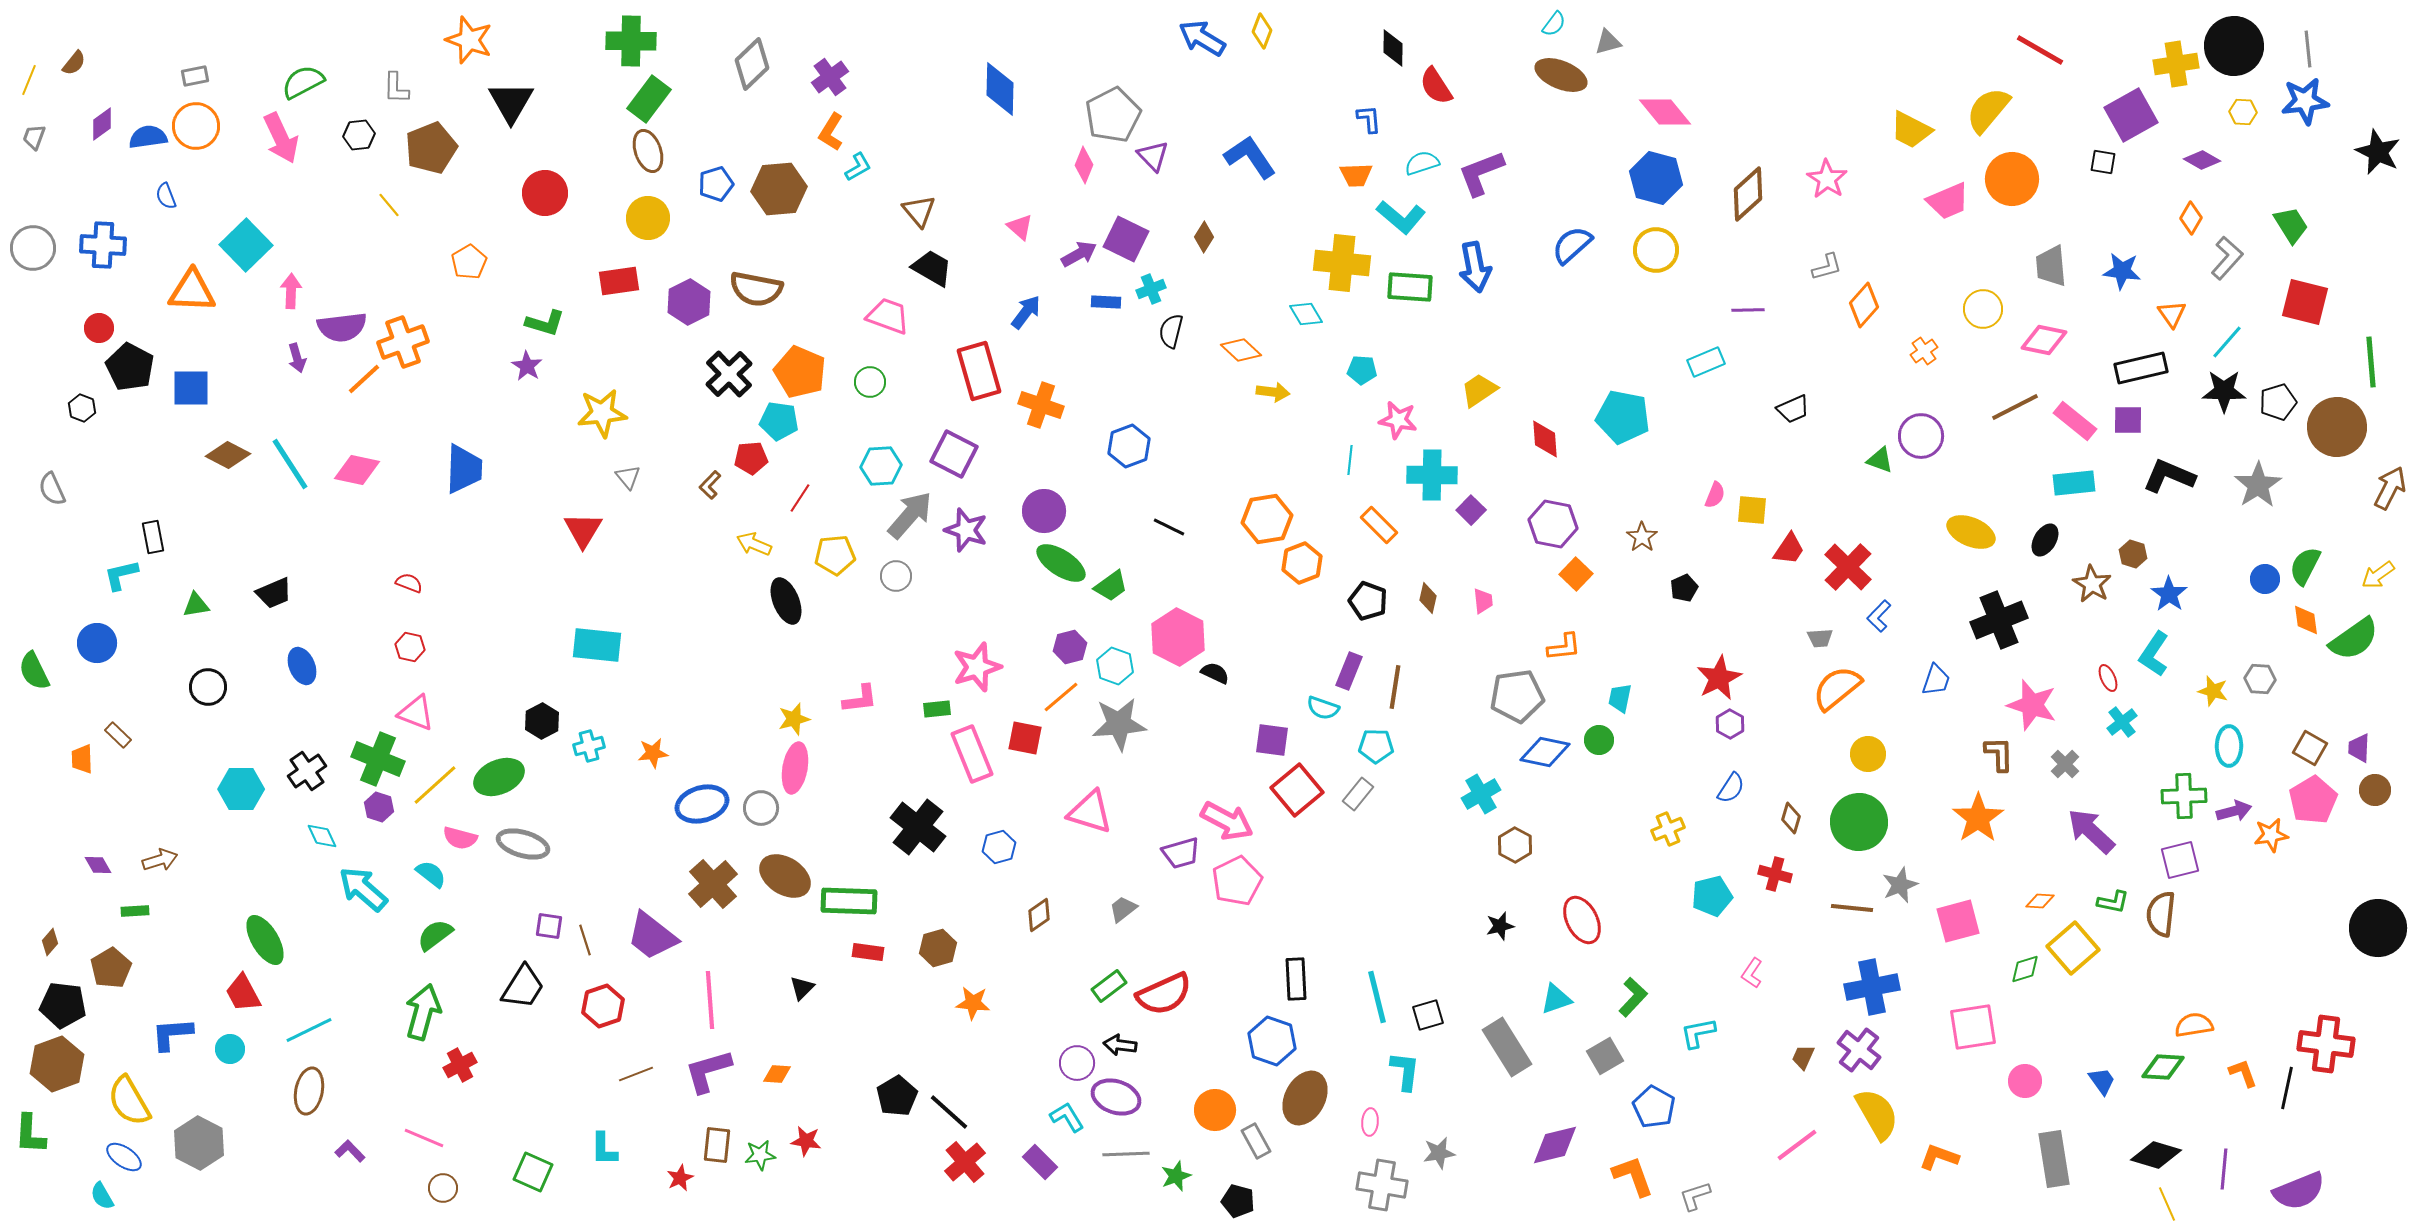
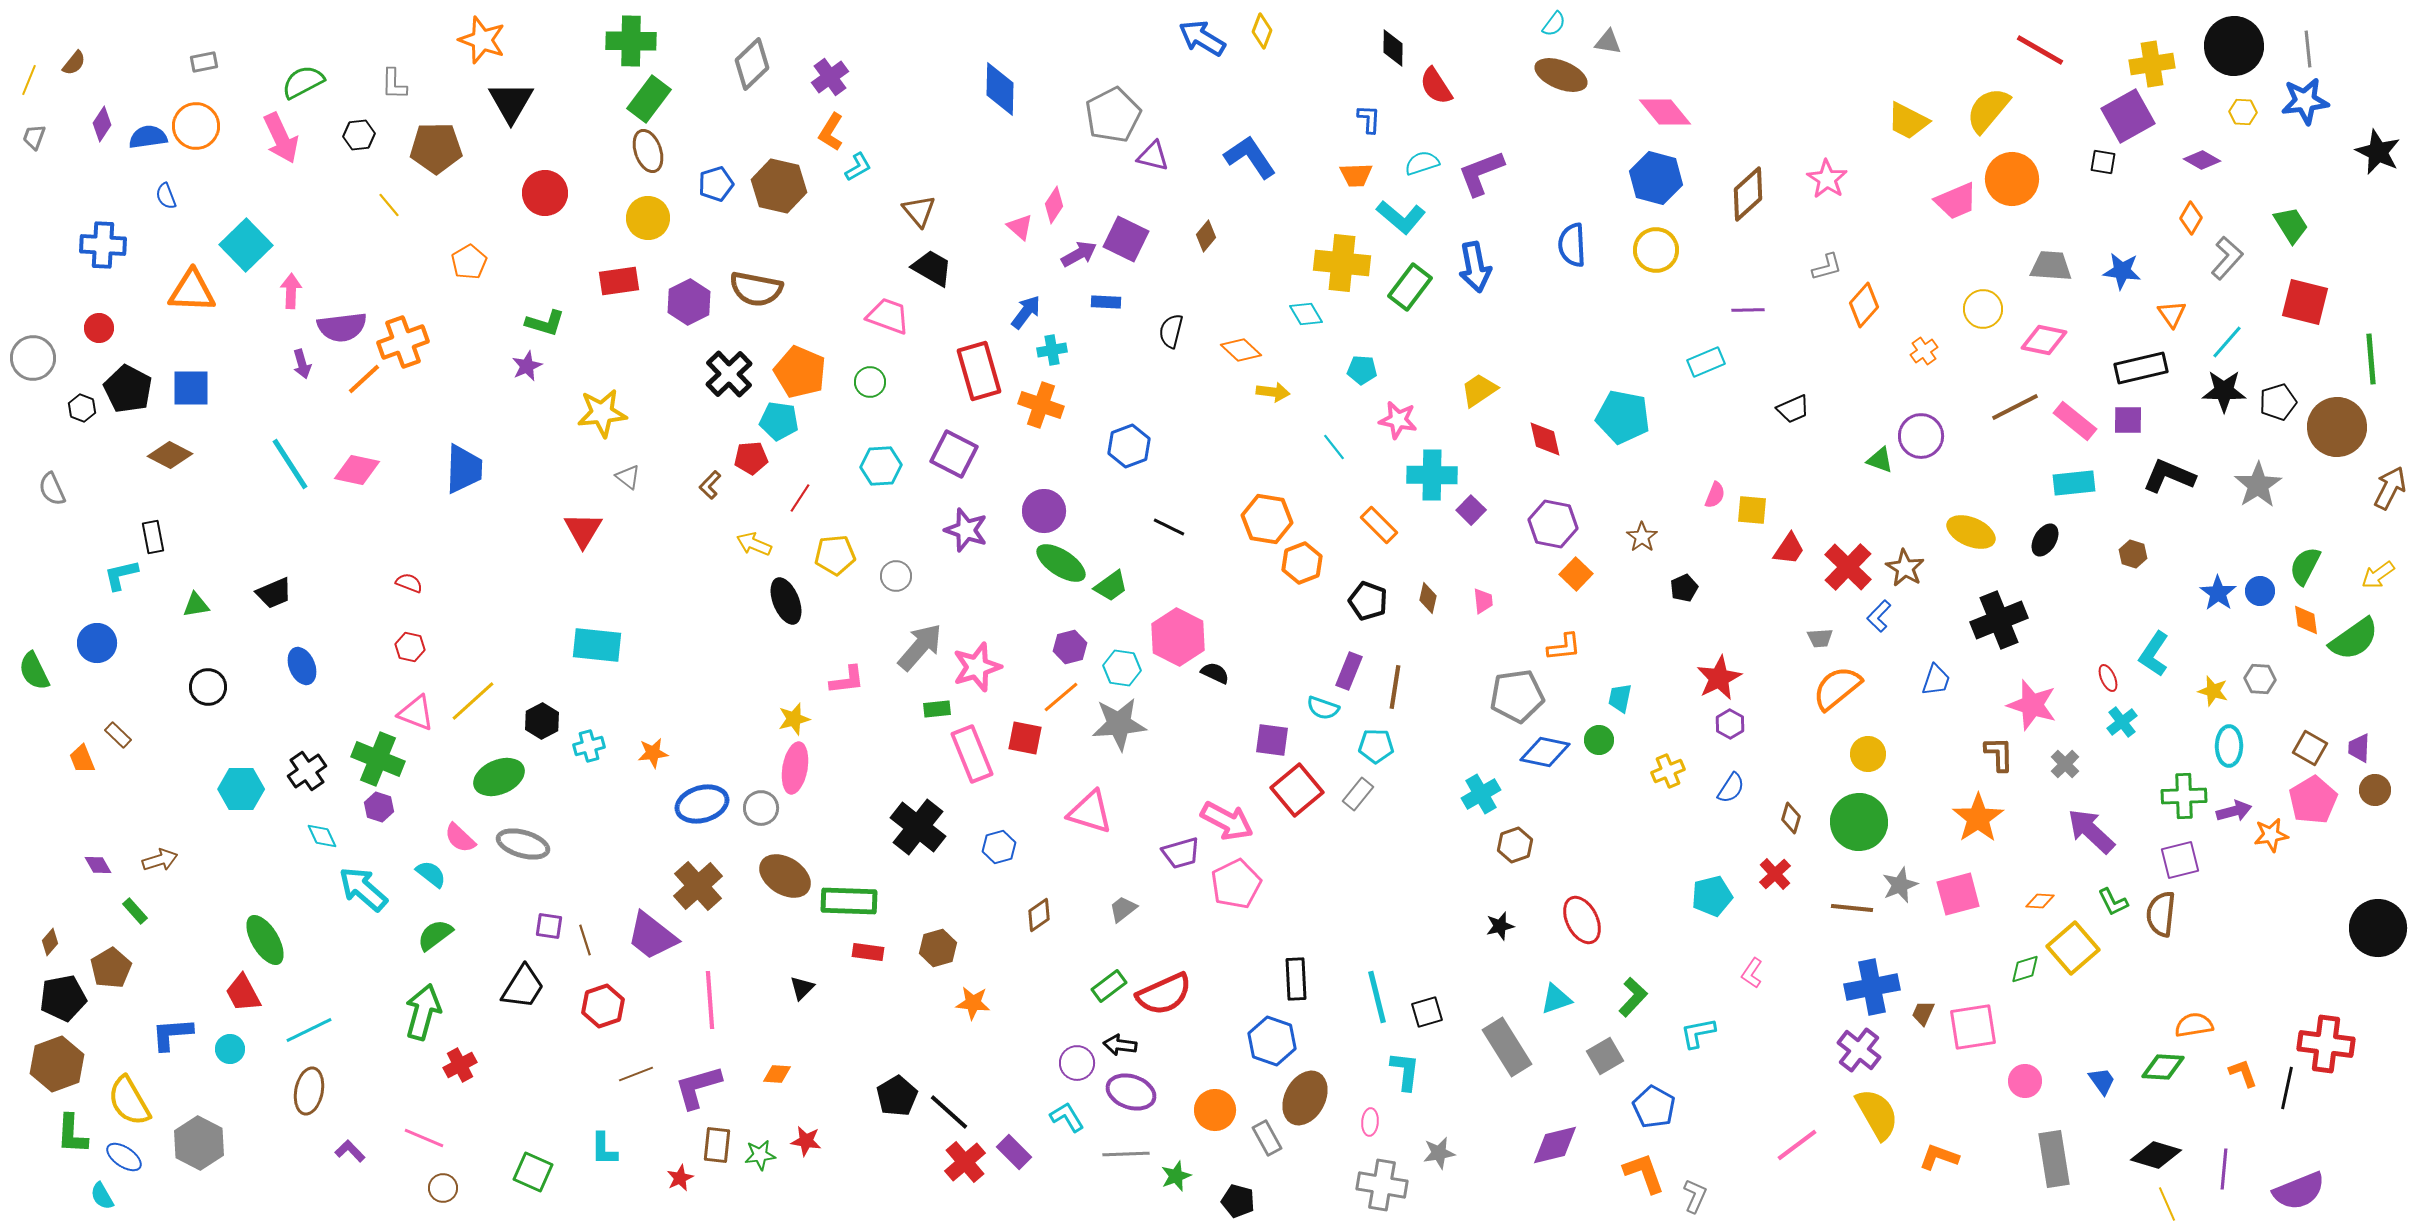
orange star at (469, 40): moved 13 px right
gray triangle at (1608, 42): rotated 24 degrees clockwise
yellow cross at (2176, 64): moved 24 px left
gray rectangle at (195, 76): moved 9 px right, 14 px up
gray L-shape at (396, 88): moved 2 px left, 4 px up
purple square at (2131, 115): moved 3 px left, 1 px down
blue L-shape at (1369, 119): rotated 8 degrees clockwise
purple diamond at (102, 124): rotated 20 degrees counterclockwise
yellow trapezoid at (1911, 130): moved 3 px left, 9 px up
brown pentagon at (431, 148): moved 5 px right; rotated 21 degrees clockwise
purple triangle at (1153, 156): rotated 32 degrees counterclockwise
pink diamond at (1084, 165): moved 30 px left, 40 px down; rotated 12 degrees clockwise
brown hexagon at (779, 189): moved 3 px up; rotated 18 degrees clockwise
pink trapezoid at (1948, 201): moved 8 px right
brown diamond at (1204, 237): moved 2 px right, 1 px up; rotated 8 degrees clockwise
blue semicircle at (1572, 245): rotated 51 degrees counterclockwise
gray circle at (33, 248): moved 110 px down
gray trapezoid at (2051, 266): rotated 99 degrees clockwise
green rectangle at (1410, 287): rotated 57 degrees counterclockwise
cyan cross at (1151, 289): moved 99 px left, 61 px down; rotated 12 degrees clockwise
purple arrow at (297, 358): moved 5 px right, 6 px down
green line at (2371, 362): moved 3 px up
purple star at (527, 366): rotated 16 degrees clockwise
black pentagon at (130, 367): moved 2 px left, 22 px down
red diamond at (1545, 439): rotated 9 degrees counterclockwise
brown diamond at (228, 455): moved 58 px left
cyan line at (1350, 460): moved 16 px left, 13 px up; rotated 44 degrees counterclockwise
gray triangle at (628, 477): rotated 12 degrees counterclockwise
gray arrow at (910, 515): moved 10 px right, 132 px down
orange hexagon at (1267, 519): rotated 18 degrees clockwise
blue circle at (2265, 579): moved 5 px left, 12 px down
brown star at (2092, 584): moved 187 px left, 16 px up
blue star at (2169, 594): moved 49 px right, 1 px up
cyan hexagon at (1115, 666): moved 7 px right, 2 px down; rotated 12 degrees counterclockwise
pink L-shape at (860, 699): moved 13 px left, 19 px up
orange trapezoid at (82, 759): rotated 20 degrees counterclockwise
yellow line at (435, 785): moved 38 px right, 84 px up
yellow cross at (1668, 829): moved 58 px up
pink semicircle at (460, 838): rotated 28 degrees clockwise
brown hexagon at (1515, 845): rotated 12 degrees clockwise
red cross at (1775, 874): rotated 32 degrees clockwise
pink pentagon at (1237, 881): moved 1 px left, 3 px down
brown cross at (713, 884): moved 15 px left, 2 px down
green L-shape at (2113, 902): rotated 52 degrees clockwise
green rectangle at (135, 911): rotated 52 degrees clockwise
pink square at (1958, 921): moved 27 px up
black pentagon at (63, 1005): moved 7 px up; rotated 18 degrees counterclockwise
black square at (1428, 1015): moved 1 px left, 3 px up
brown trapezoid at (1803, 1057): moved 120 px right, 44 px up
purple L-shape at (708, 1071): moved 10 px left, 16 px down
purple ellipse at (1116, 1097): moved 15 px right, 5 px up
green L-shape at (30, 1134): moved 42 px right
gray rectangle at (1256, 1141): moved 11 px right, 3 px up
purple rectangle at (1040, 1162): moved 26 px left, 10 px up
orange L-shape at (1633, 1176): moved 11 px right, 3 px up
gray L-shape at (1695, 1196): rotated 132 degrees clockwise
